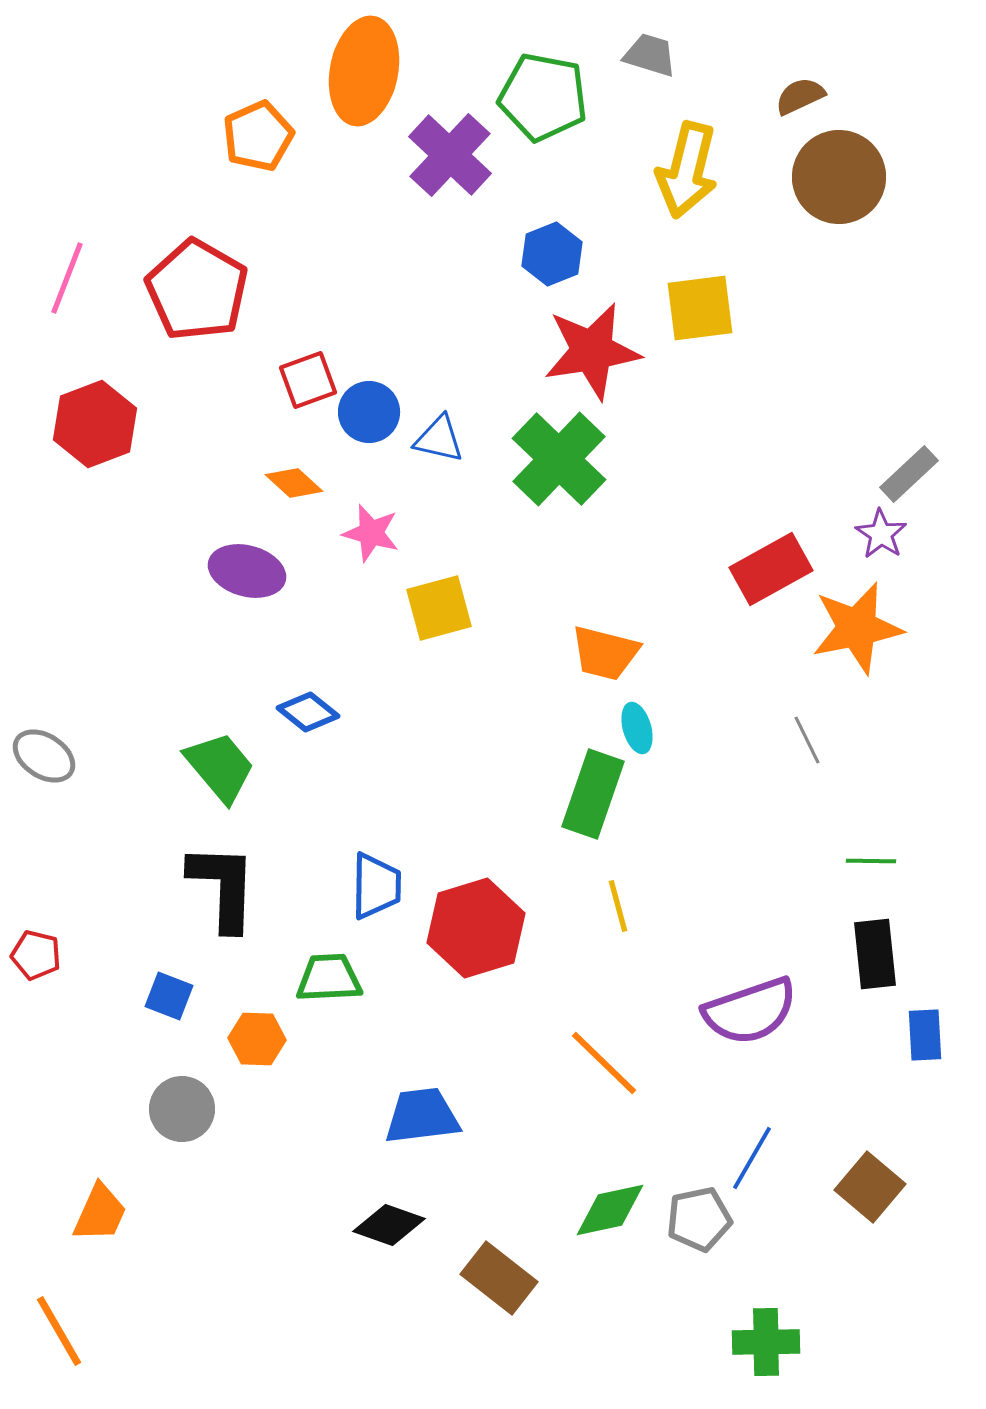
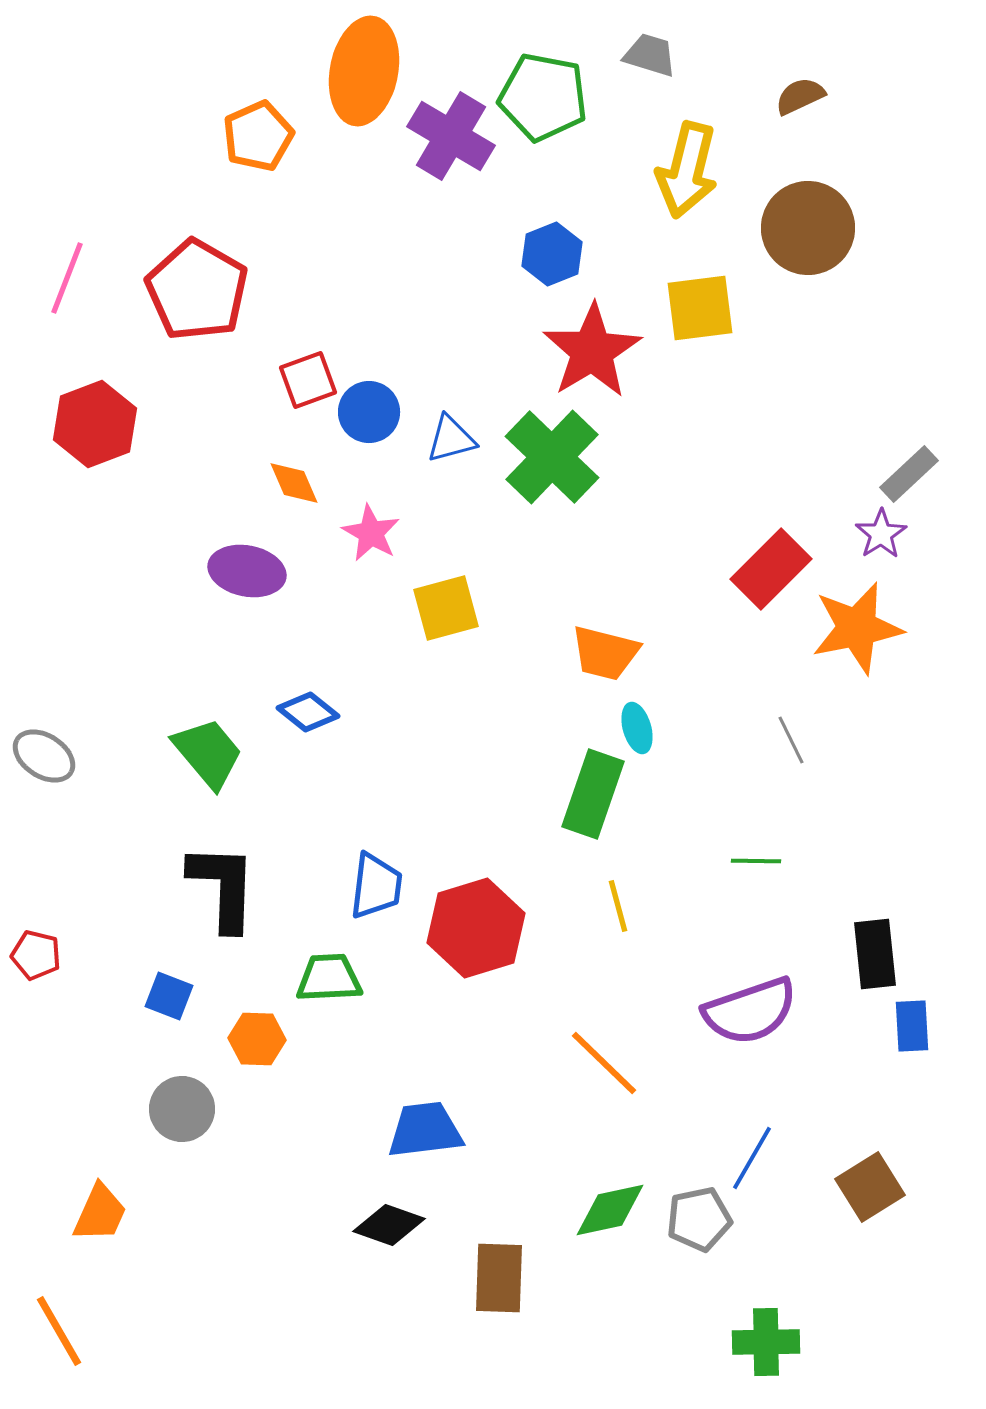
purple cross at (450, 155): moved 1 px right, 19 px up; rotated 12 degrees counterclockwise
brown circle at (839, 177): moved 31 px left, 51 px down
red star at (592, 351): rotated 22 degrees counterclockwise
blue triangle at (439, 439): moved 12 px right; rotated 28 degrees counterclockwise
green cross at (559, 459): moved 7 px left, 2 px up
orange diamond at (294, 483): rotated 24 degrees clockwise
pink star at (371, 533): rotated 14 degrees clockwise
purple star at (881, 534): rotated 6 degrees clockwise
red rectangle at (771, 569): rotated 16 degrees counterclockwise
purple ellipse at (247, 571): rotated 4 degrees counterclockwise
yellow square at (439, 608): moved 7 px right
gray line at (807, 740): moved 16 px left
green trapezoid at (220, 767): moved 12 px left, 14 px up
green line at (871, 861): moved 115 px left
blue trapezoid at (376, 886): rotated 6 degrees clockwise
blue rectangle at (925, 1035): moved 13 px left, 9 px up
blue trapezoid at (422, 1116): moved 3 px right, 14 px down
brown square at (870, 1187): rotated 18 degrees clockwise
brown rectangle at (499, 1278): rotated 54 degrees clockwise
